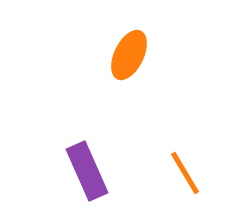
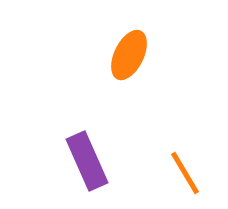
purple rectangle: moved 10 px up
